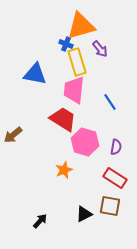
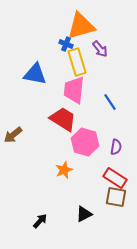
brown square: moved 6 px right, 9 px up
